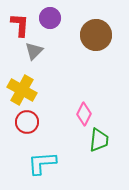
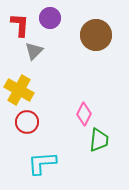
yellow cross: moved 3 px left
